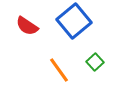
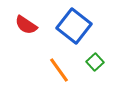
blue square: moved 5 px down; rotated 12 degrees counterclockwise
red semicircle: moved 1 px left, 1 px up
